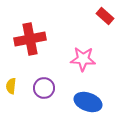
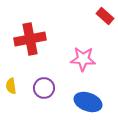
yellow semicircle: rotated 14 degrees counterclockwise
